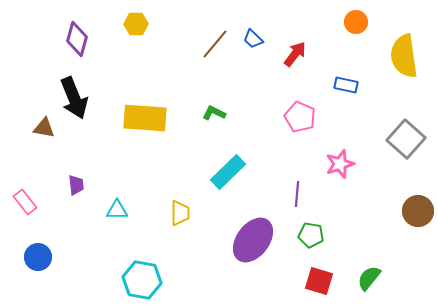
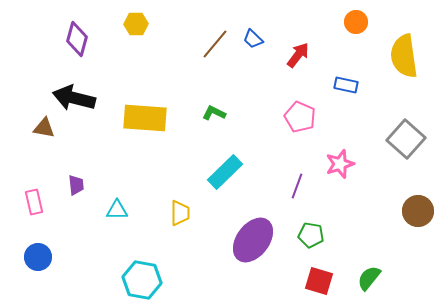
red arrow: moved 3 px right, 1 px down
black arrow: rotated 126 degrees clockwise
cyan rectangle: moved 3 px left
purple line: moved 8 px up; rotated 15 degrees clockwise
pink rectangle: moved 9 px right; rotated 25 degrees clockwise
